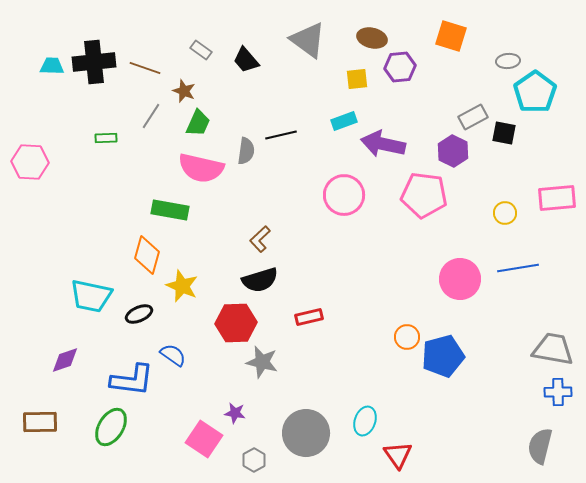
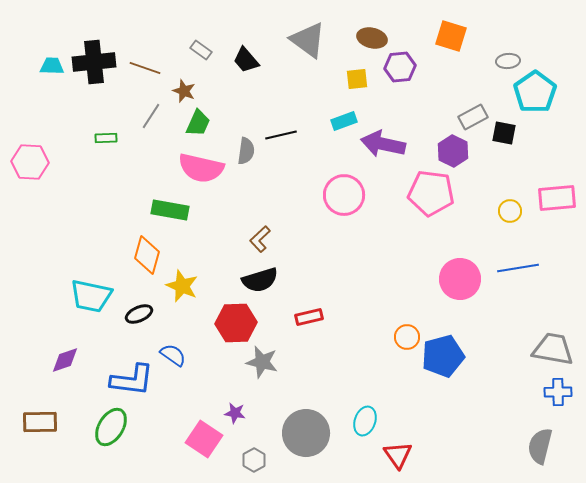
pink pentagon at (424, 195): moved 7 px right, 2 px up
yellow circle at (505, 213): moved 5 px right, 2 px up
